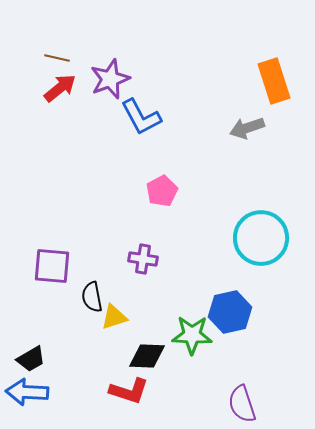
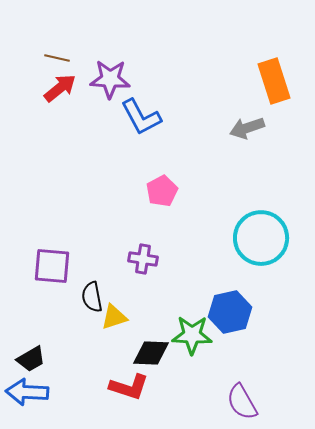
purple star: rotated 24 degrees clockwise
black diamond: moved 4 px right, 3 px up
red L-shape: moved 4 px up
purple semicircle: moved 2 px up; rotated 12 degrees counterclockwise
